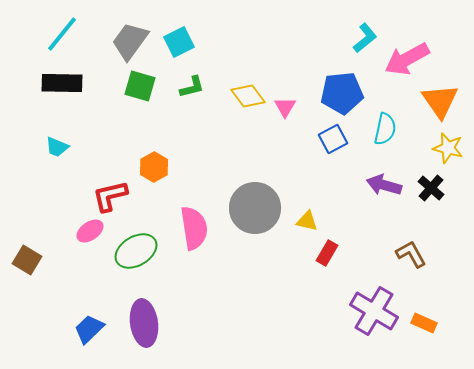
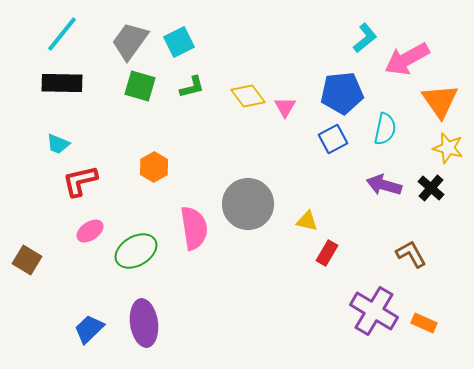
cyan trapezoid: moved 1 px right, 3 px up
red L-shape: moved 30 px left, 15 px up
gray circle: moved 7 px left, 4 px up
